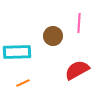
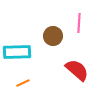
red semicircle: rotated 70 degrees clockwise
